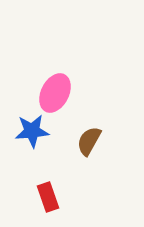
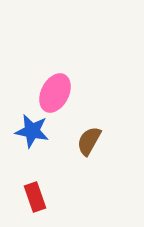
blue star: rotated 16 degrees clockwise
red rectangle: moved 13 px left
